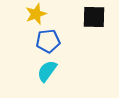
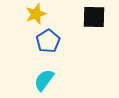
blue pentagon: rotated 25 degrees counterclockwise
cyan semicircle: moved 3 px left, 9 px down
